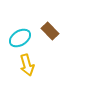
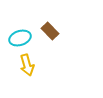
cyan ellipse: rotated 15 degrees clockwise
